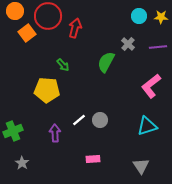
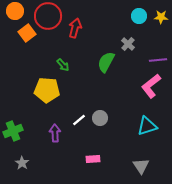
purple line: moved 13 px down
gray circle: moved 2 px up
